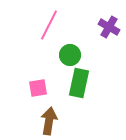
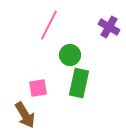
brown arrow: moved 24 px left, 6 px up; rotated 140 degrees clockwise
